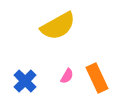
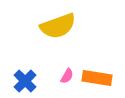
yellow semicircle: rotated 9 degrees clockwise
orange rectangle: rotated 56 degrees counterclockwise
